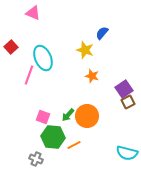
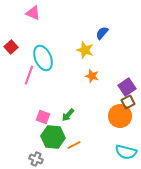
purple square: moved 3 px right, 2 px up
orange circle: moved 33 px right
cyan semicircle: moved 1 px left, 1 px up
